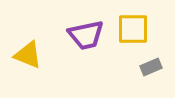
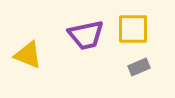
gray rectangle: moved 12 px left
